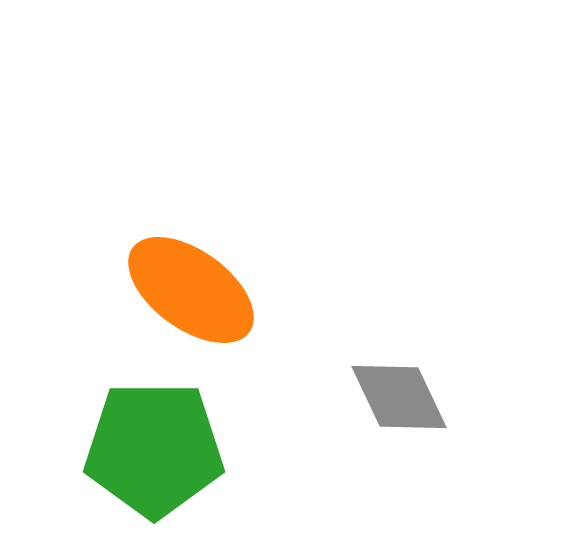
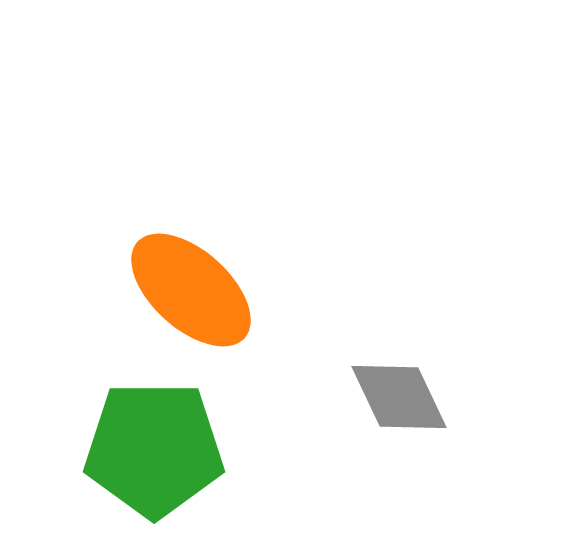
orange ellipse: rotated 6 degrees clockwise
